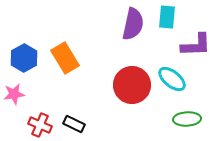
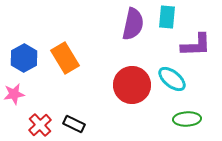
red cross: rotated 25 degrees clockwise
